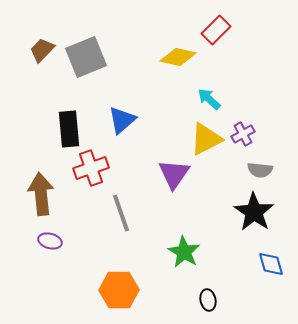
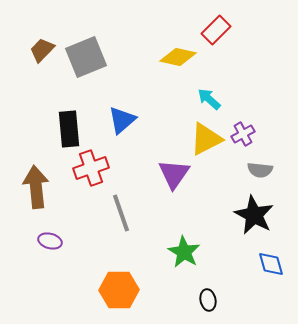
brown arrow: moved 5 px left, 7 px up
black star: moved 3 px down; rotated 6 degrees counterclockwise
